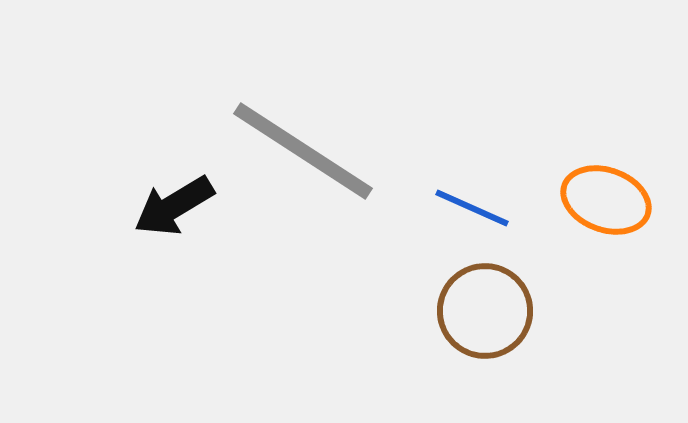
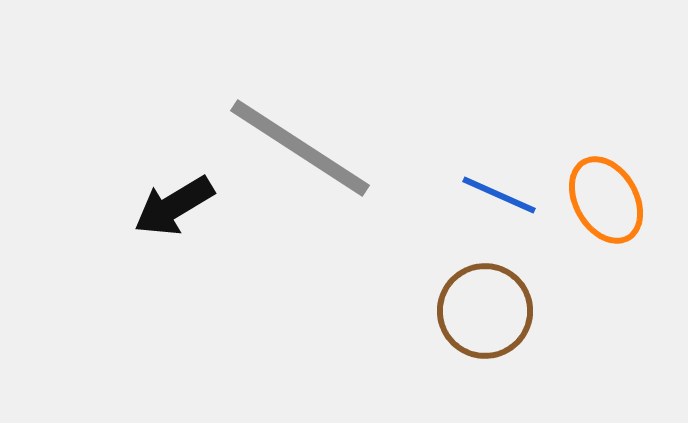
gray line: moved 3 px left, 3 px up
orange ellipse: rotated 40 degrees clockwise
blue line: moved 27 px right, 13 px up
